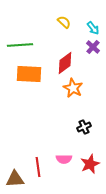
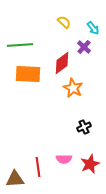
purple cross: moved 9 px left
red diamond: moved 3 px left
orange rectangle: moved 1 px left
